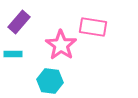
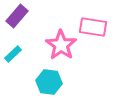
purple rectangle: moved 2 px left, 6 px up
cyan rectangle: rotated 42 degrees counterclockwise
cyan hexagon: moved 1 px left, 1 px down
